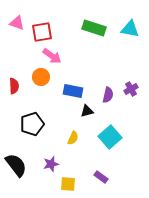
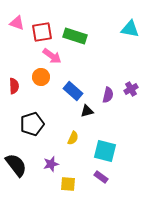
green rectangle: moved 19 px left, 8 px down
blue rectangle: rotated 30 degrees clockwise
cyan square: moved 5 px left, 14 px down; rotated 35 degrees counterclockwise
